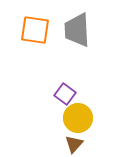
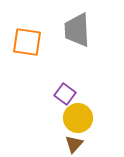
orange square: moved 8 px left, 12 px down
